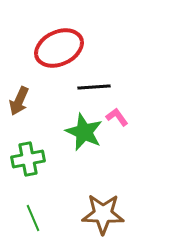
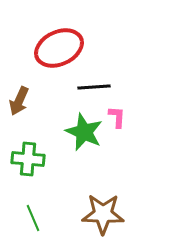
pink L-shape: rotated 40 degrees clockwise
green cross: rotated 16 degrees clockwise
